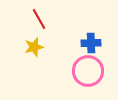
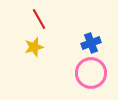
blue cross: rotated 18 degrees counterclockwise
pink circle: moved 3 px right, 2 px down
